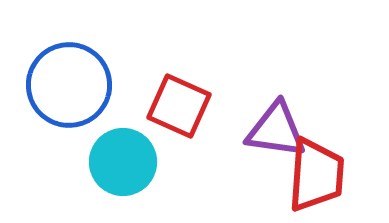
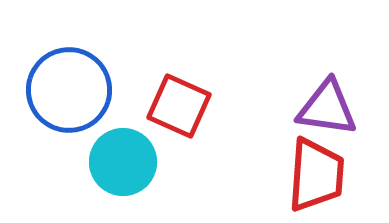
blue circle: moved 5 px down
purple triangle: moved 51 px right, 22 px up
